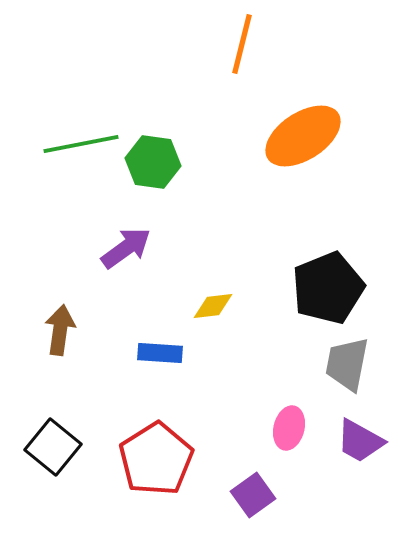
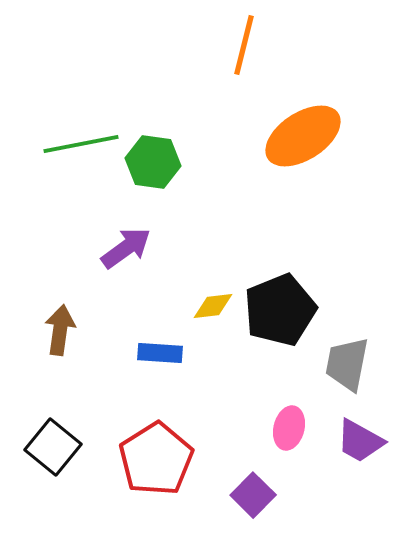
orange line: moved 2 px right, 1 px down
black pentagon: moved 48 px left, 22 px down
purple square: rotated 9 degrees counterclockwise
